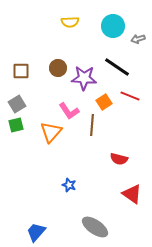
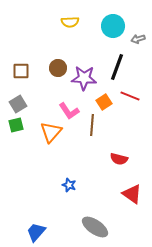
black line: rotated 76 degrees clockwise
gray square: moved 1 px right
